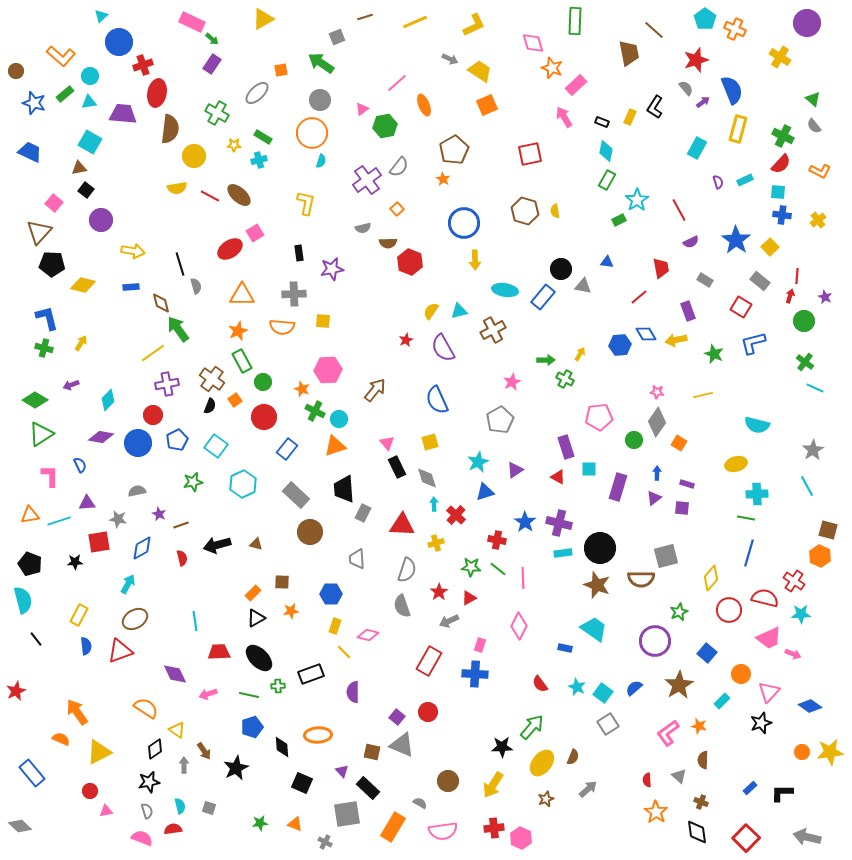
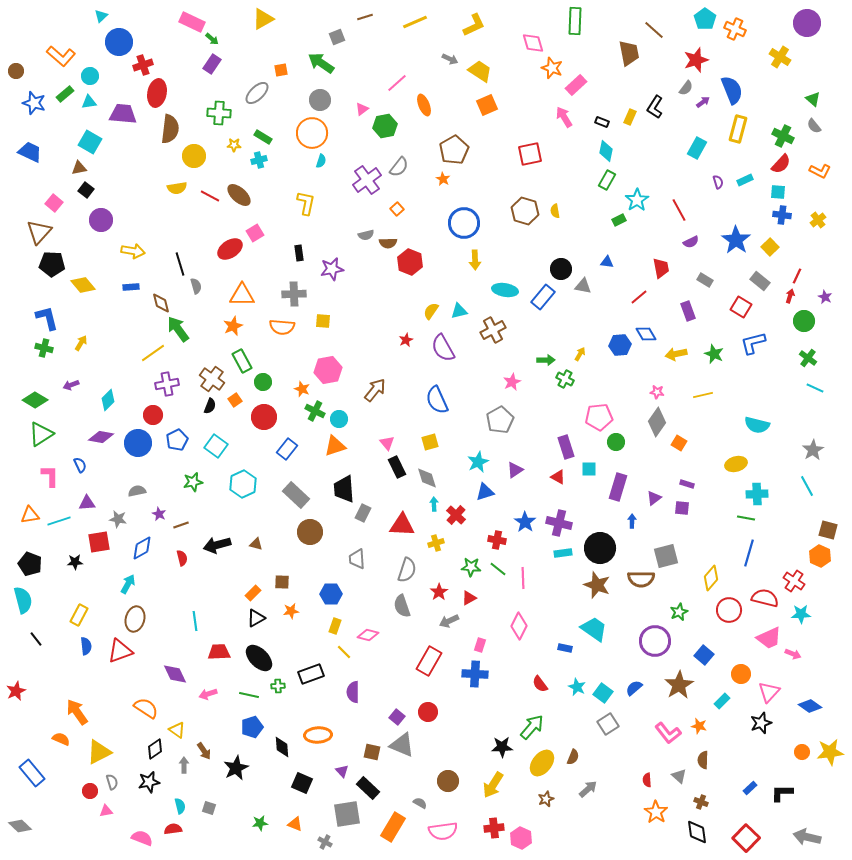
gray semicircle at (686, 88): rotated 77 degrees clockwise
green cross at (217, 113): moved 2 px right; rotated 25 degrees counterclockwise
gray semicircle at (363, 228): moved 3 px right, 7 px down
red line at (797, 276): rotated 21 degrees clockwise
yellow diamond at (83, 285): rotated 35 degrees clockwise
orange star at (238, 331): moved 5 px left, 5 px up
yellow arrow at (676, 340): moved 14 px down
green cross at (805, 362): moved 3 px right, 4 px up
pink hexagon at (328, 370): rotated 8 degrees counterclockwise
green circle at (634, 440): moved 18 px left, 2 px down
blue arrow at (657, 473): moved 25 px left, 48 px down
brown ellipse at (135, 619): rotated 45 degrees counterclockwise
blue square at (707, 653): moved 3 px left, 2 px down
pink L-shape at (668, 733): rotated 92 degrees counterclockwise
gray semicircle at (147, 811): moved 35 px left, 29 px up
